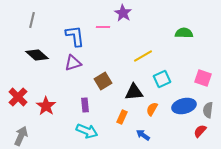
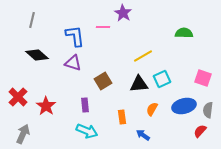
purple triangle: rotated 36 degrees clockwise
black triangle: moved 5 px right, 8 px up
orange rectangle: rotated 32 degrees counterclockwise
gray arrow: moved 2 px right, 2 px up
